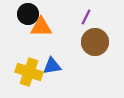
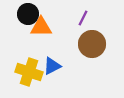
purple line: moved 3 px left, 1 px down
brown circle: moved 3 px left, 2 px down
blue triangle: rotated 18 degrees counterclockwise
